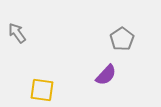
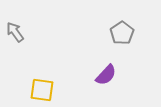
gray arrow: moved 2 px left, 1 px up
gray pentagon: moved 6 px up
